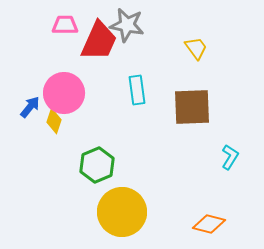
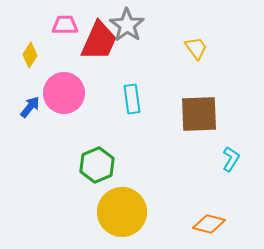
gray star: rotated 24 degrees clockwise
cyan rectangle: moved 5 px left, 9 px down
brown square: moved 7 px right, 7 px down
yellow diamond: moved 24 px left, 66 px up; rotated 15 degrees clockwise
cyan L-shape: moved 1 px right, 2 px down
